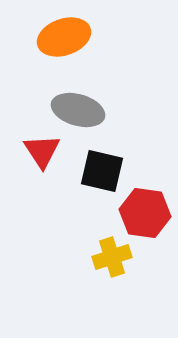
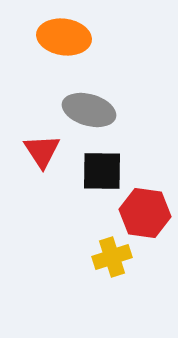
orange ellipse: rotated 27 degrees clockwise
gray ellipse: moved 11 px right
black square: rotated 12 degrees counterclockwise
